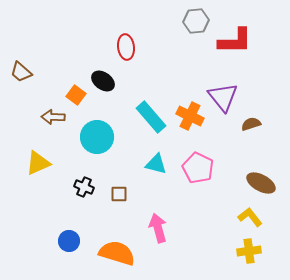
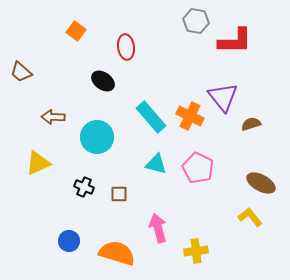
gray hexagon: rotated 15 degrees clockwise
orange square: moved 64 px up
yellow cross: moved 53 px left
